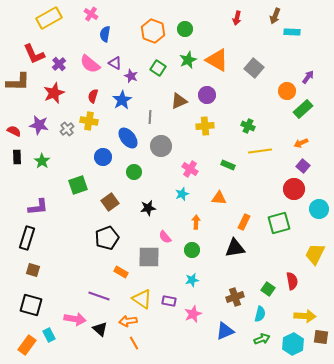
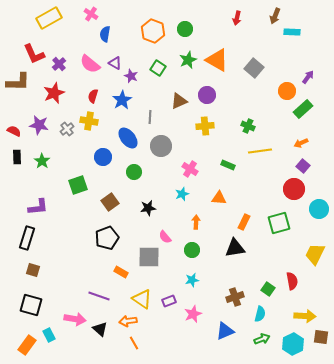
purple rectangle at (169, 301): rotated 32 degrees counterclockwise
